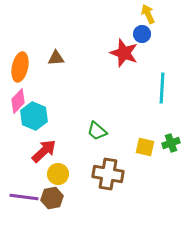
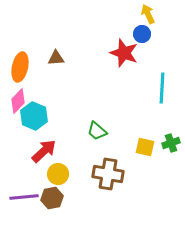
purple line: rotated 12 degrees counterclockwise
